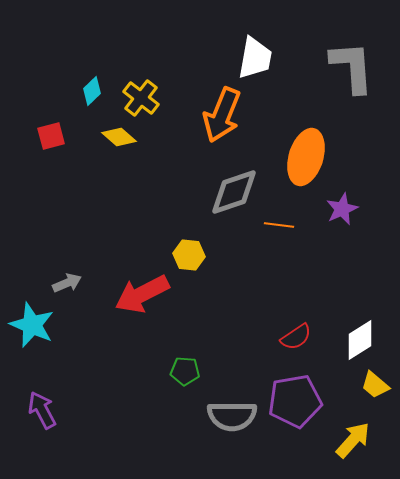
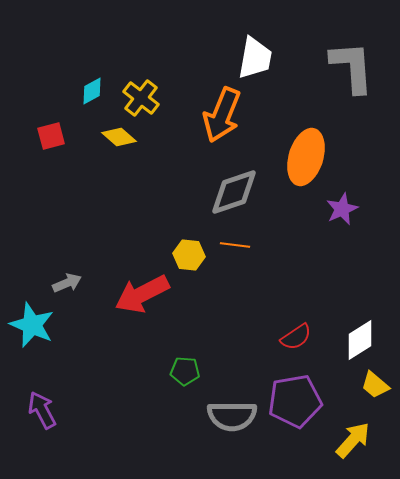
cyan diamond: rotated 16 degrees clockwise
orange line: moved 44 px left, 20 px down
